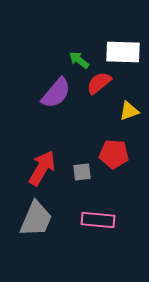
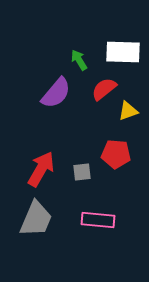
green arrow: rotated 20 degrees clockwise
red semicircle: moved 5 px right, 6 px down
yellow triangle: moved 1 px left
red pentagon: moved 2 px right
red arrow: moved 1 px left, 1 px down
